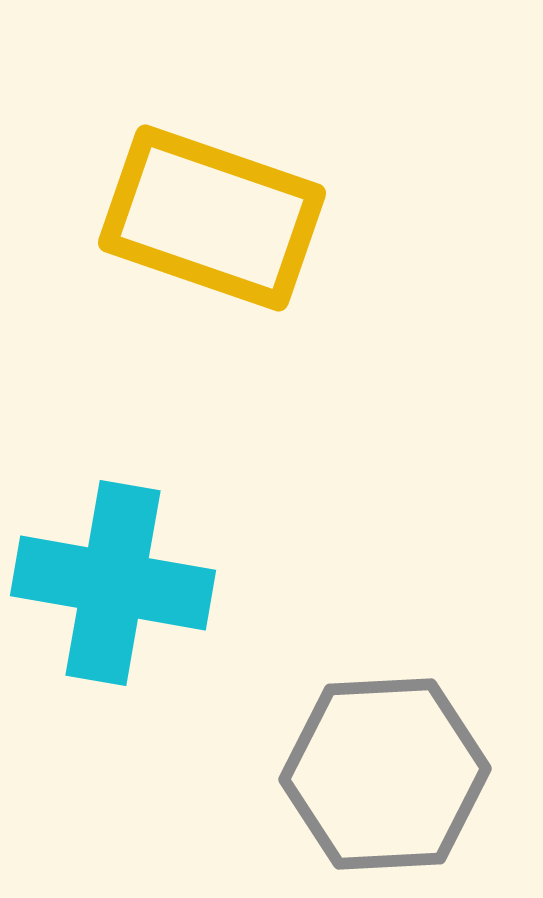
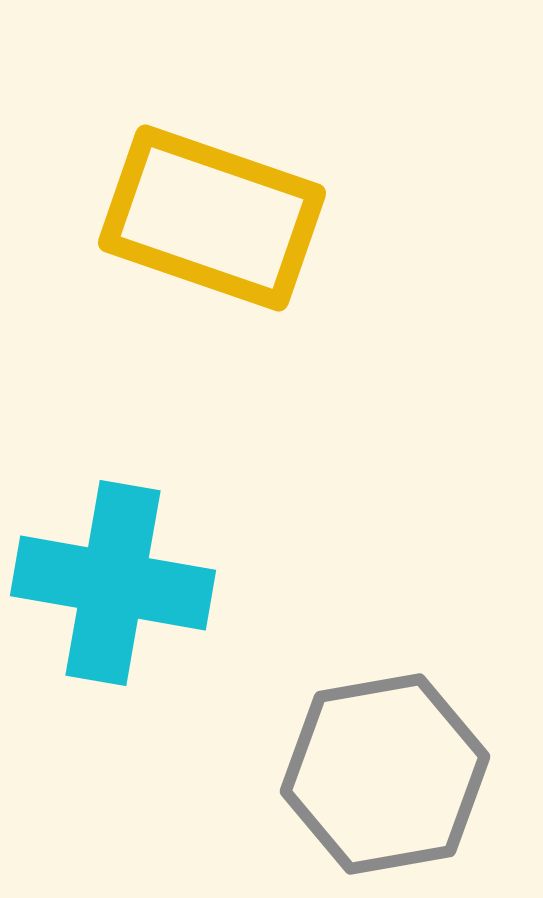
gray hexagon: rotated 7 degrees counterclockwise
